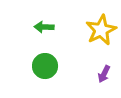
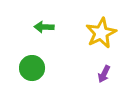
yellow star: moved 3 px down
green circle: moved 13 px left, 2 px down
